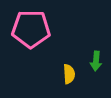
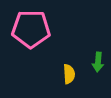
green arrow: moved 2 px right, 1 px down
